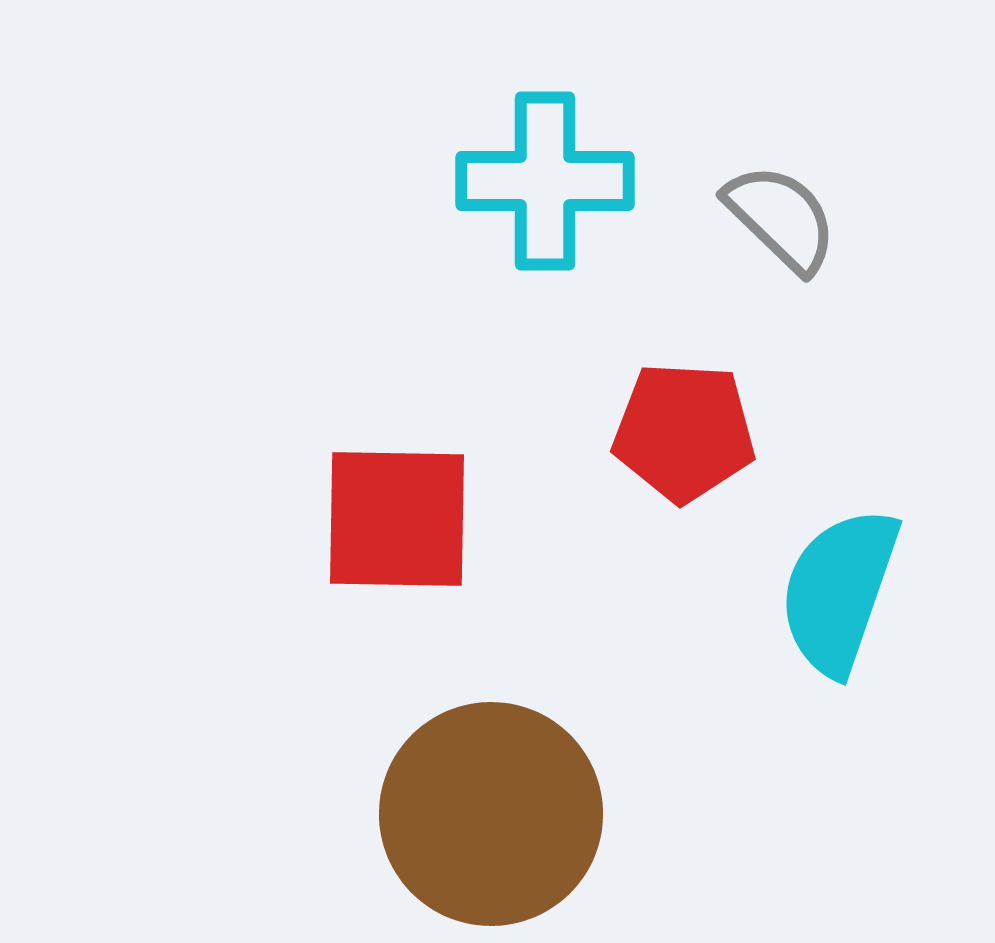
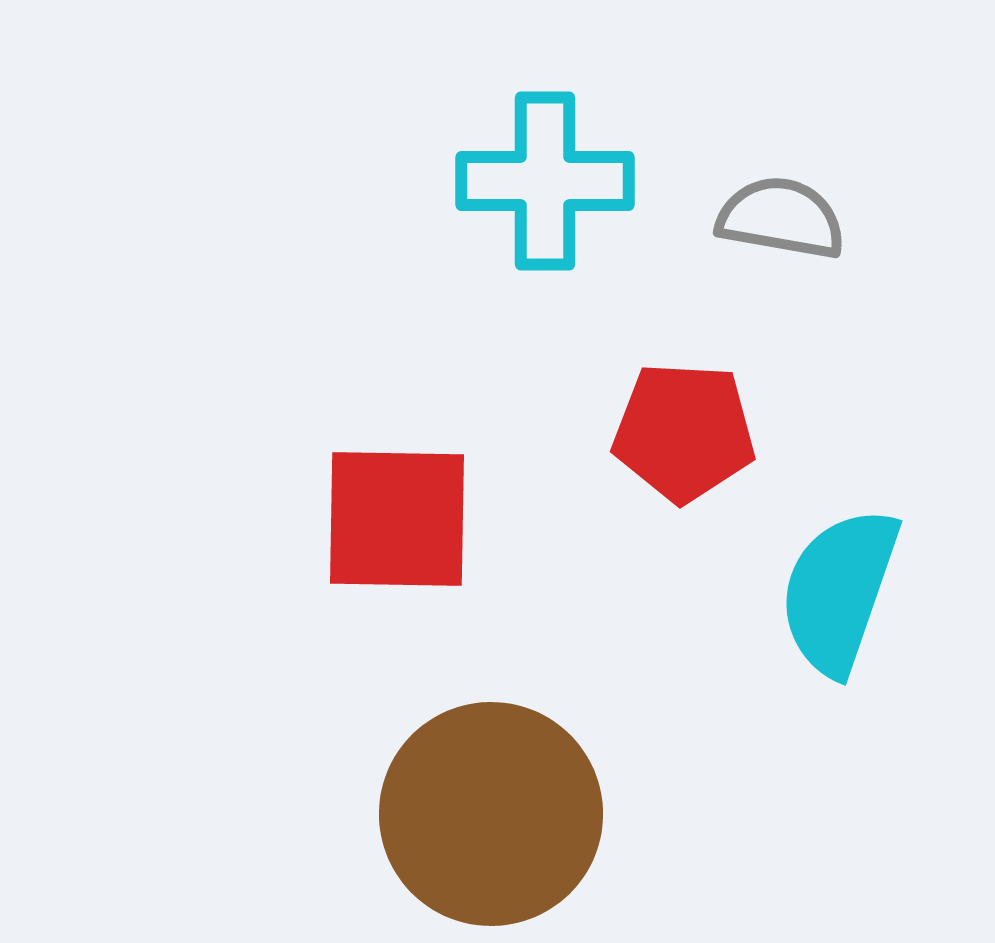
gray semicircle: rotated 34 degrees counterclockwise
